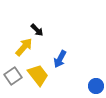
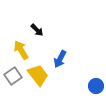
yellow arrow: moved 3 px left, 3 px down; rotated 72 degrees counterclockwise
